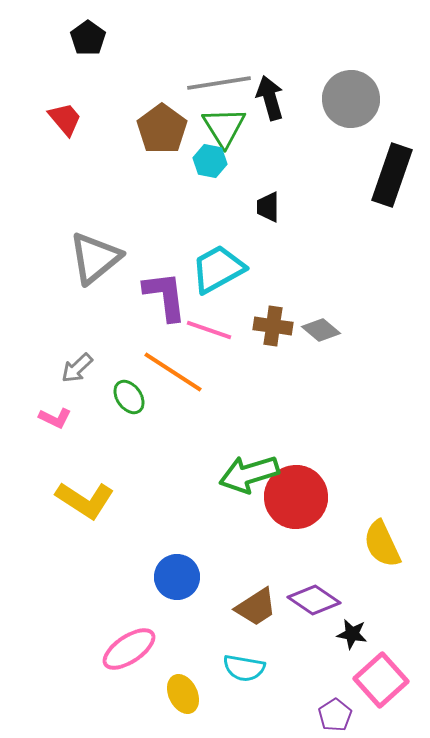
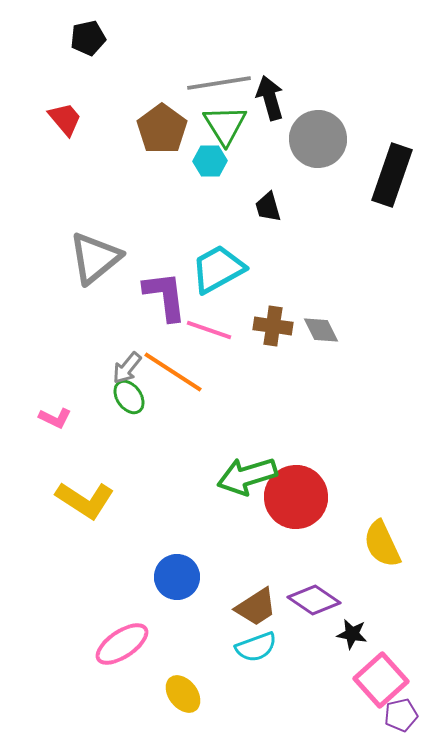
black pentagon: rotated 24 degrees clockwise
gray circle: moved 33 px left, 40 px down
green triangle: moved 1 px right, 2 px up
cyan hexagon: rotated 12 degrees counterclockwise
black trapezoid: rotated 16 degrees counterclockwise
gray diamond: rotated 24 degrees clockwise
gray arrow: moved 50 px right; rotated 8 degrees counterclockwise
green arrow: moved 2 px left, 2 px down
pink ellipse: moved 7 px left, 5 px up
cyan semicircle: moved 12 px right, 21 px up; rotated 30 degrees counterclockwise
yellow ellipse: rotated 12 degrees counterclockwise
purple pentagon: moved 66 px right; rotated 20 degrees clockwise
